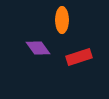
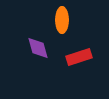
purple diamond: rotated 20 degrees clockwise
